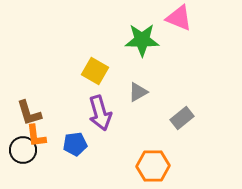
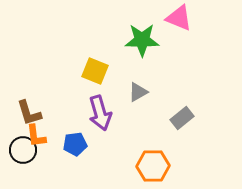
yellow square: rotated 8 degrees counterclockwise
